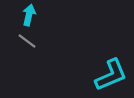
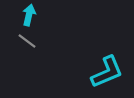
cyan L-shape: moved 4 px left, 3 px up
